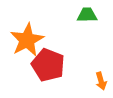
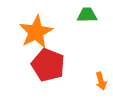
orange star: moved 9 px right, 8 px up
